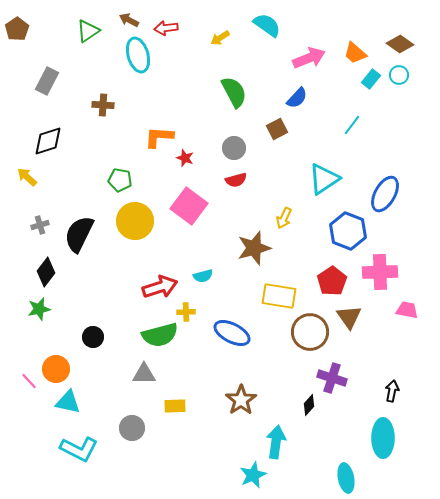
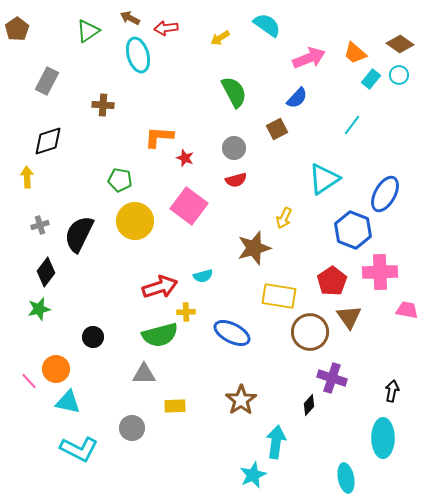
brown arrow at (129, 20): moved 1 px right, 2 px up
yellow arrow at (27, 177): rotated 45 degrees clockwise
blue hexagon at (348, 231): moved 5 px right, 1 px up
